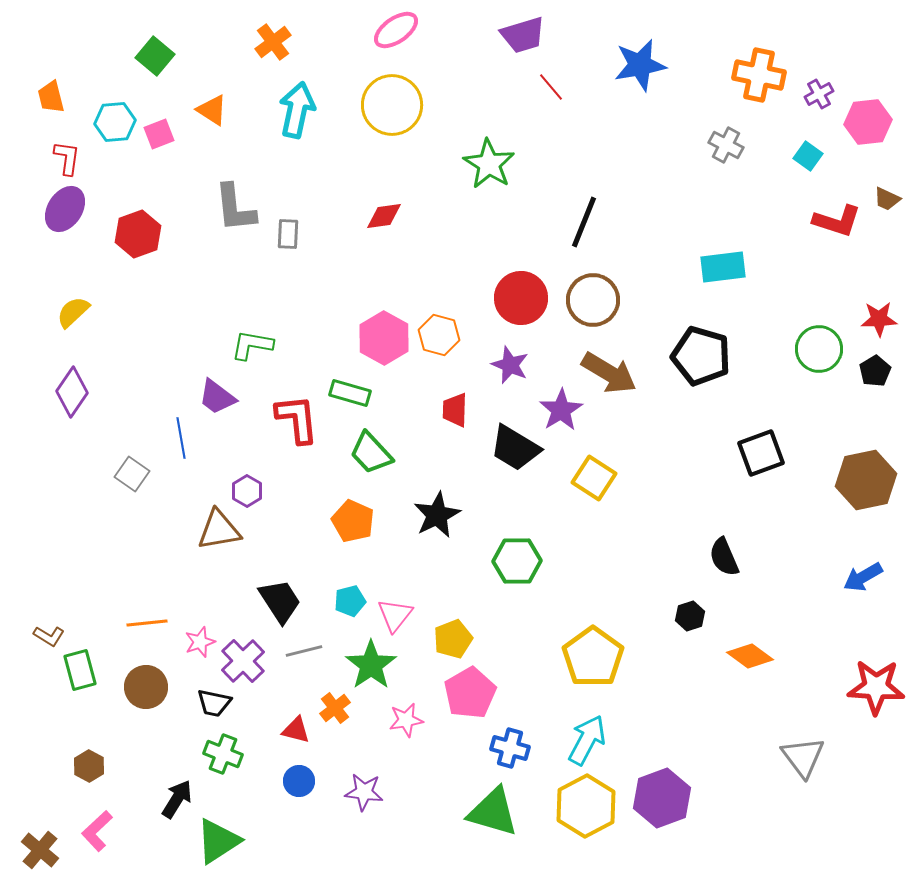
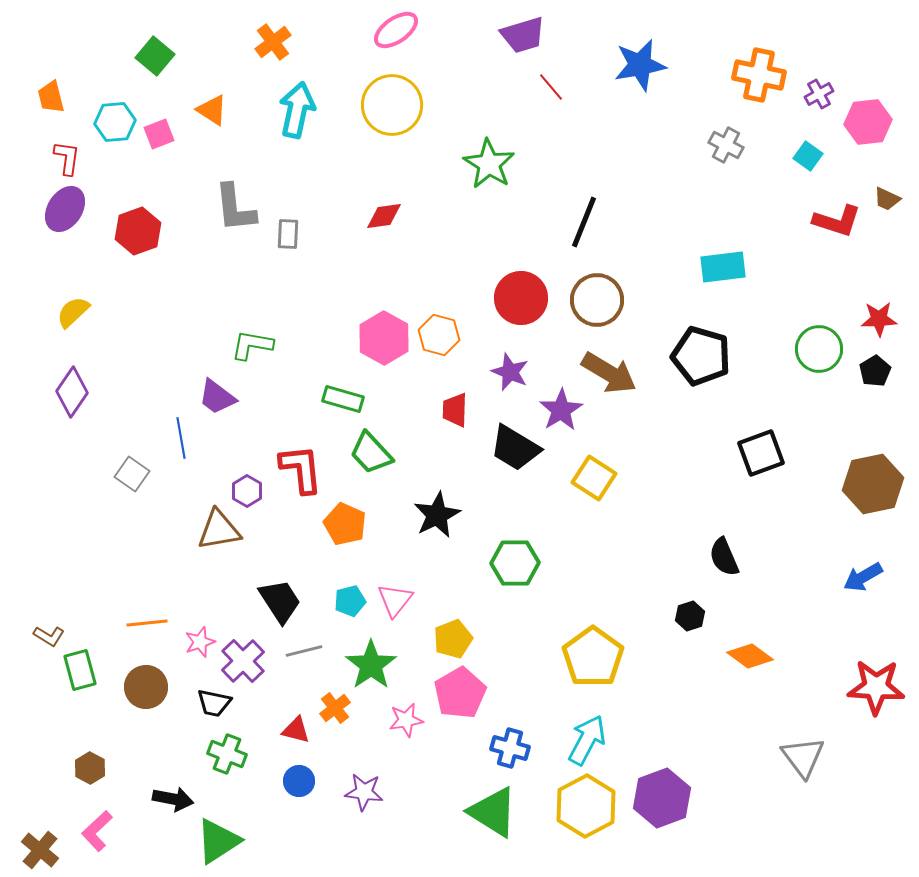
red hexagon at (138, 234): moved 3 px up
brown circle at (593, 300): moved 4 px right
purple star at (510, 365): moved 7 px down
green rectangle at (350, 393): moved 7 px left, 6 px down
red L-shape at (297, 419): moved 4 px right, 50 px down
brown hexagon at (866, 480): moved 7 px right, 4 px down
orange pentagon at (353, 521): moved 8 px left, 3 px down
green hexagon at (517, 561): moved 2 px left, 2 px down
pink triangle at (395, 615): moved 15 px up
pink pentagon at (470, 693): moved 10 px left
green cross at (223, 754): moved 4 px right
brown hexagon at (89, 766): moved 1 px right, 2 px down
black arrow at (177, 799): moved 4 px left; rotated 69 degrees clockwise
green triangle at (493, 812): rotated 16 degrees clockwise
